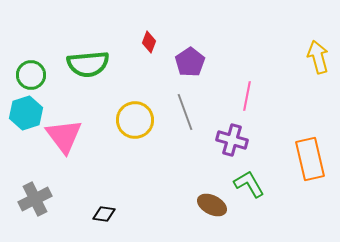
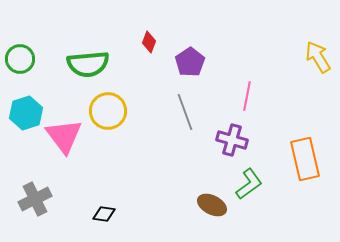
yellow arrow: rotated 16 degrees counterclockwise
green circle: moved 11 px left, 16 px up
yellow circle: moved 27 px left, 9 px up
orange rectangle: moved 5 px left
green L-shape: rotated 84 degrees clockwise
